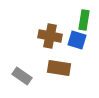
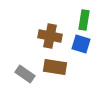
blue square: moved 4 px right, 4 px down
brown rectangle: moved 4 px left, 1 px up
gray rectangle: moved 3 px right, 2 px up
